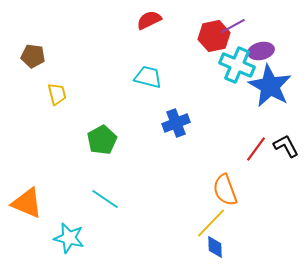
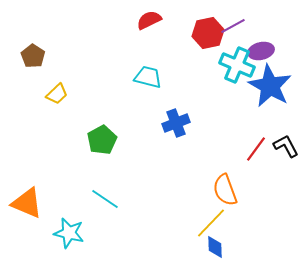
red hexagon: moved 6 px left, 3 px up
brown pentagon: rotated 25 degrees clockwise
yellow trapezoid: rotated 60 degrees clockwise
cyan star: moved 5 px up
